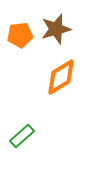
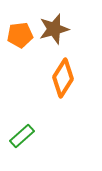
brown star: moved 2 px left
orange diamond: moved 2 px right, 1 px down; rotated 27 degrees counterclockwise
